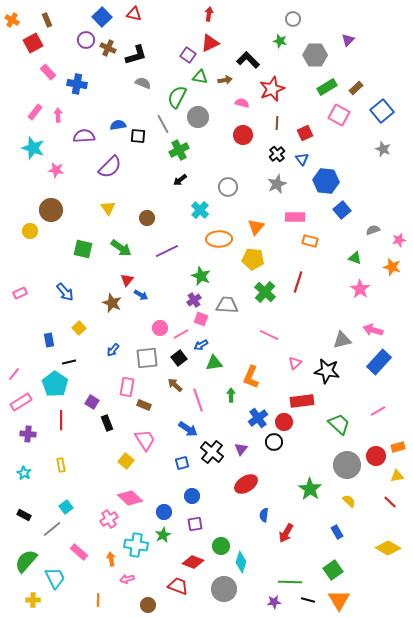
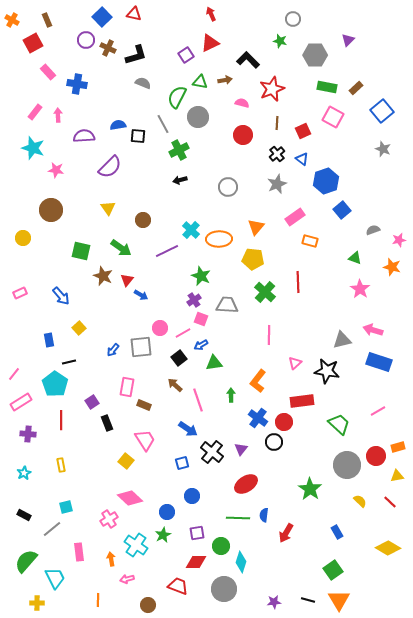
red arrow at (209, 14): moved 2 px right; rotated 32 degrees counterclockwise
purple square at (188, 55): moved 2 px left; rotated 21 degrees clockwise
green triangle at (200, 77): moved 5 px down
green rectangle at (327, 87): rotated 42 degrees clockwise
pink square at (339, 115): moved 6 px left, 2 px down
red square at (305, 133): moved 2 px left, 2 px up
blue triangle at (302, 159): rotated 16 degrees counterclockwise
black arrow at (180, 180): rotated 24 degrees clockwise
blue hexagon at (326, 181): rotated 25 degrees counterclockwise
cyan cross at (200, 210): moved 9 px left, 20 px down
pink rectangle at (295, 217): rotated 36 degrees counterclockwise
brown circle at (147, 218): moved 4 px left, 2 px down
yellow circle at (30, 231): moved 7 px left, 7 px down
green square at (83, 249): moved 2 px left, 2 px down
red line at (298, 282): rotated 20 degrees counterclockwise
blue arrow at (65, 292): moved 4 px left, 4 px down
brown star at (112, 303): moved 9 px left, 27 px up
pink line at (181, 334): moved 2 px right, 1 px up
pink line at (269, 335): rotated 66 degrees clockwise
gray square at (147, 358): moved 6 px left, 11 px up
blue rectangle at (379, 362): rotated 65 degrees clockwise
orange L-shape at (251, 377): moved 7 px right, 4 px down; rotated 15 degrees clockwise
purple square at (92, 402): rotated 24 degrees clockwise
blue cross at (258, 418): rotated 18 degrees counterclockwise
cyan star at (24, 473): rotated 16 degrees clockwise
yellow semicircle at (349, 501): moved 11 px right
cyan square at (66, 507): rotated 24 degrees clockwise
blue circle at (164, 512): moved 3 px right
purple square at (195, 524): moved 2 px right, 9 px down
cyan cross at (136, 545): rotated 25 degrees clockwise
pink rectangle at (79, 552): rotated 42 degrees clockwise
red diamond at (193, 562): moved 3 px right; rotated 20 degrees counterclockwise
green line at (290, 582): moved 52 px left, 64 px up
yellow cross at (33, 600): moved 4 px right, 3 px down
